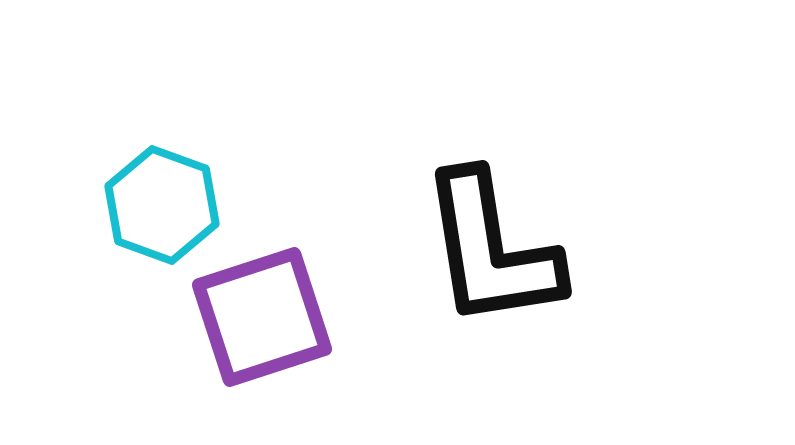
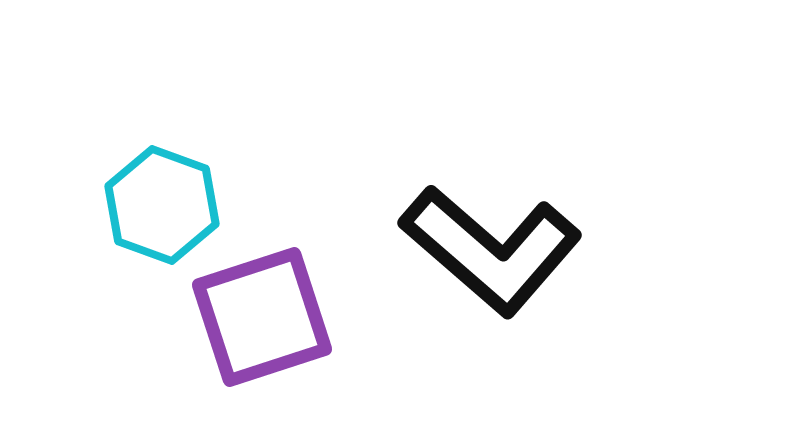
black L-shape: rotated 40 degrees counterclockwise
